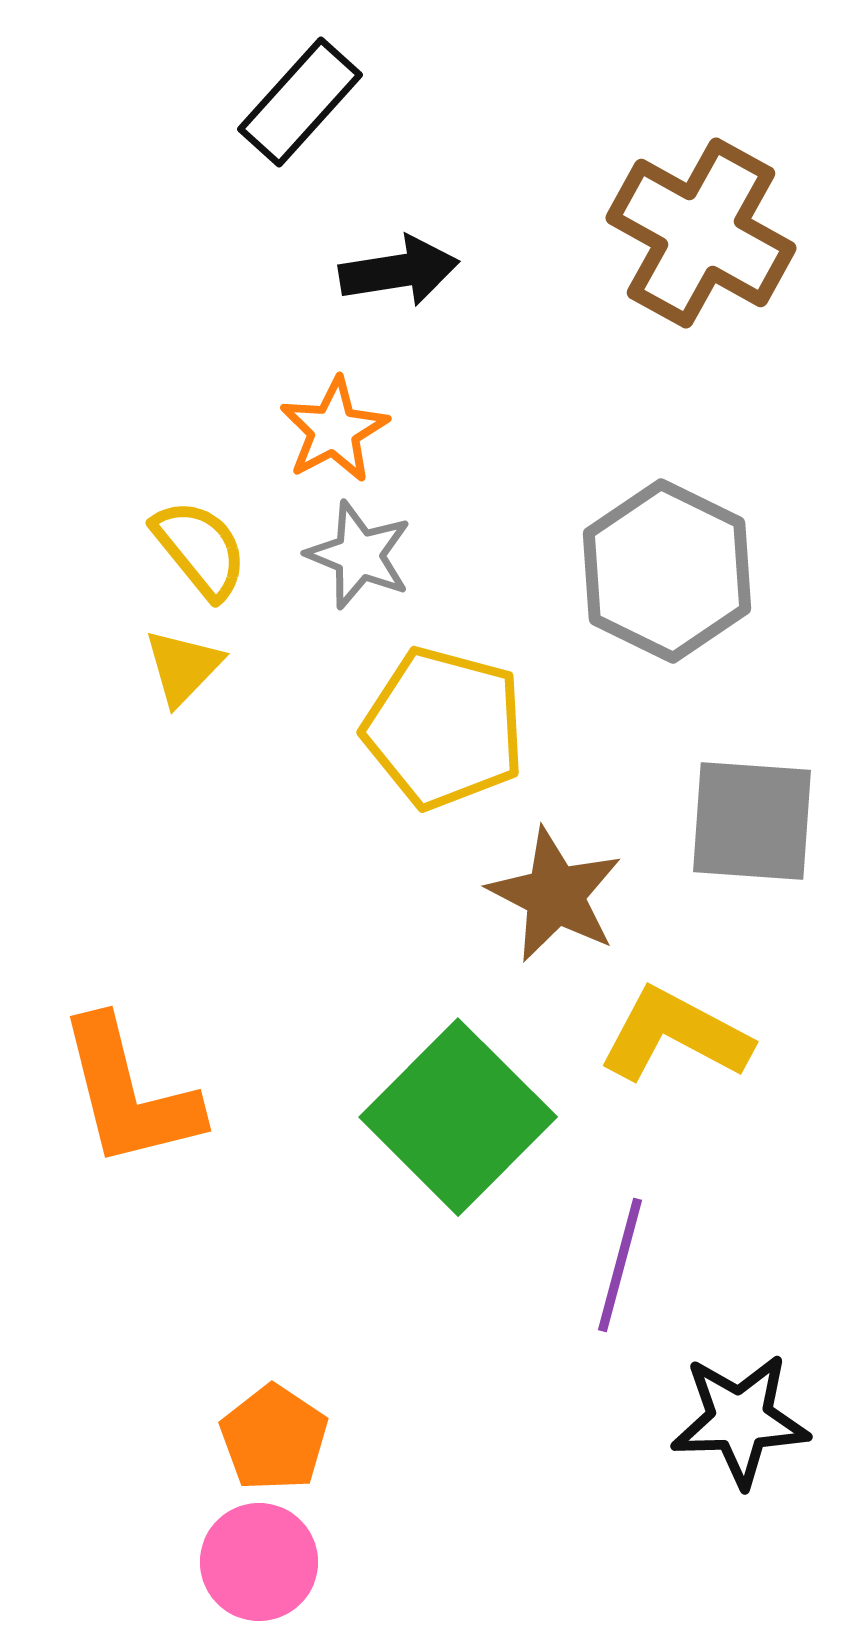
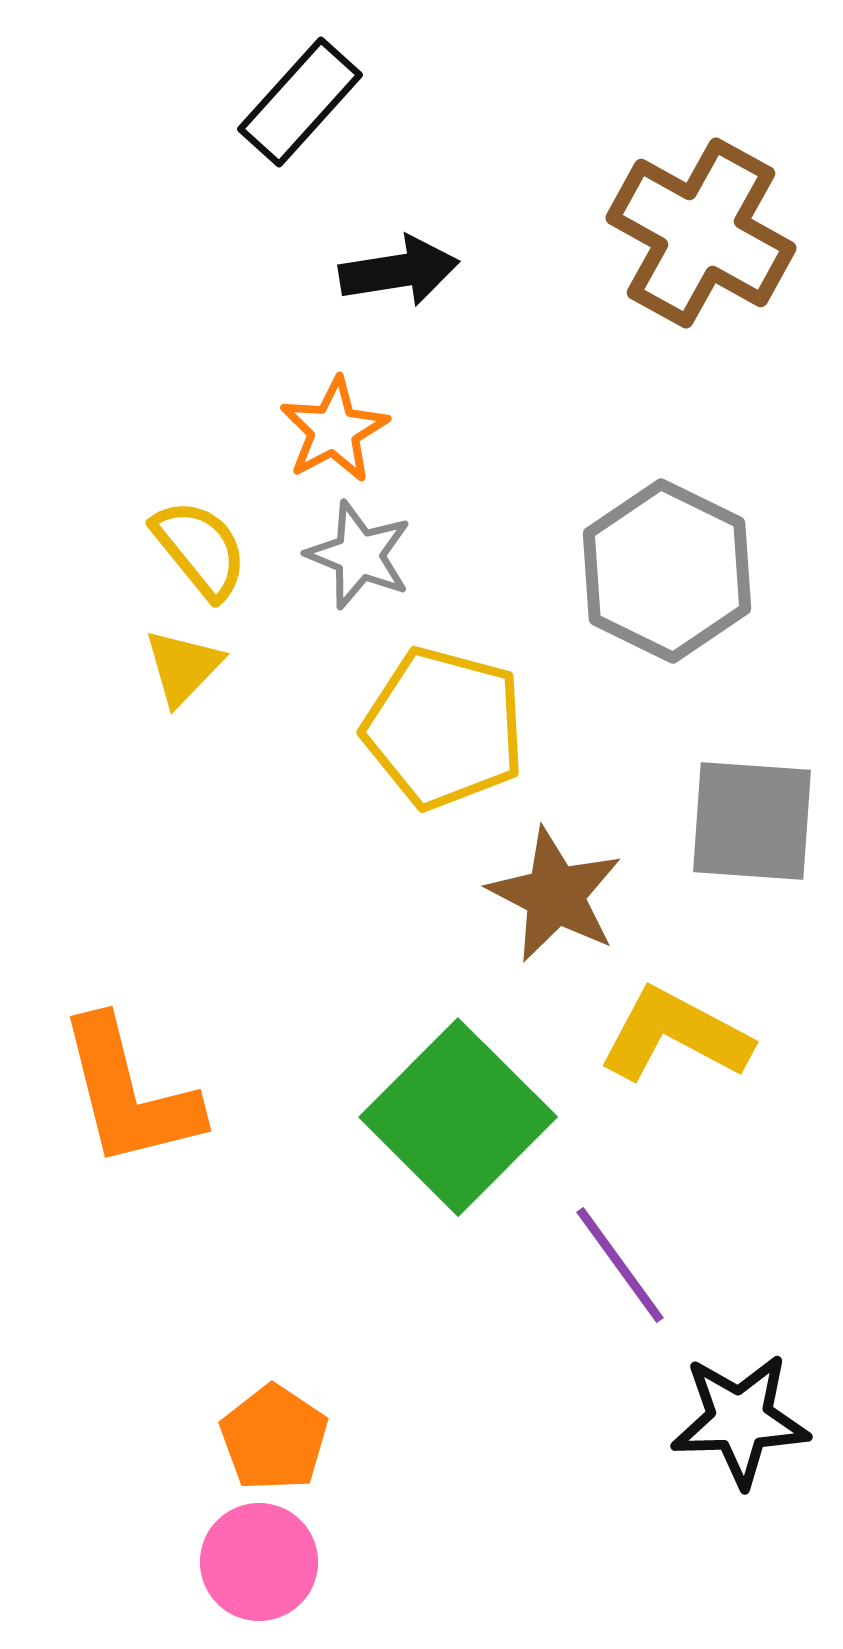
purple line: rotated 51 degrees counterclockwise
